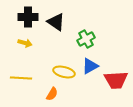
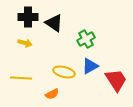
black triangle: moved 2 px left, 1 px down
red trapezoid: rotated 120 degrees counterclockwise
orange semicircle: rotated 32 degrees clockwise
